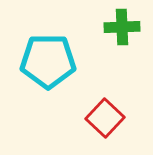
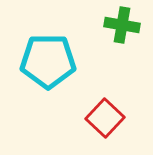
green cross: moved 2 px up; rotated 12 degrees clockwise
